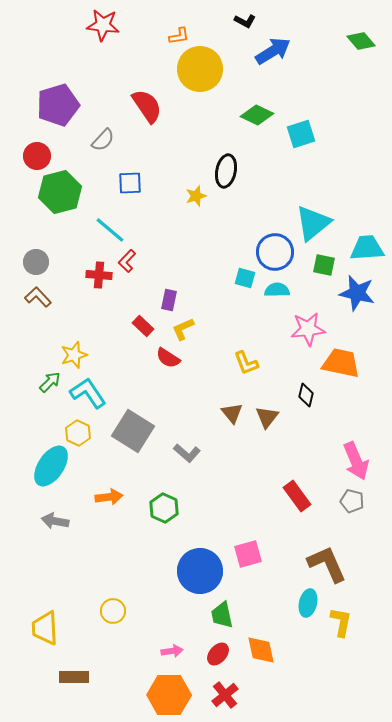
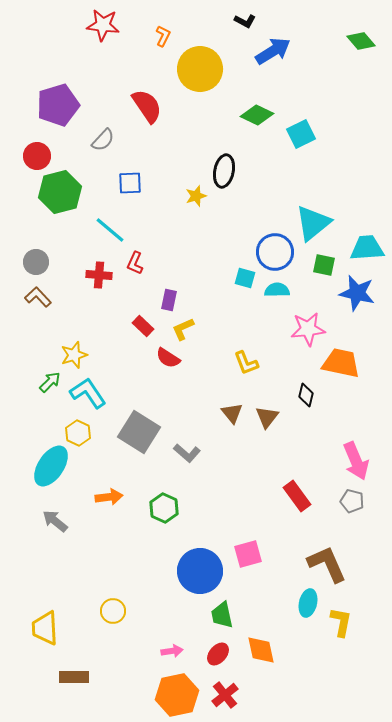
orange L-shape at (179, 36): moved 16 px left; rotated 55 degrees counterclockwise
cyan square at (301, 134): rotated 8 degrees counterclockwise
black ellipse at (226, 171): moved 2 px left
red L-shape at (127, 261): moved 8 px right, 2 px down; rotated 20 degrees counterclockwise
gray square at (133, 431): moved 6 px right, 1 px down
gray arrow at (55, 521): rotated 28 degrees clockwise
orange hexagon at (169, 695): moved 8 px right; rotated 12 degrees counterclockwise
